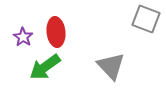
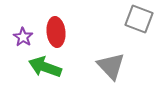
gray square: moved 7 px left
green arrow: rotated 56 degrees clockwise
